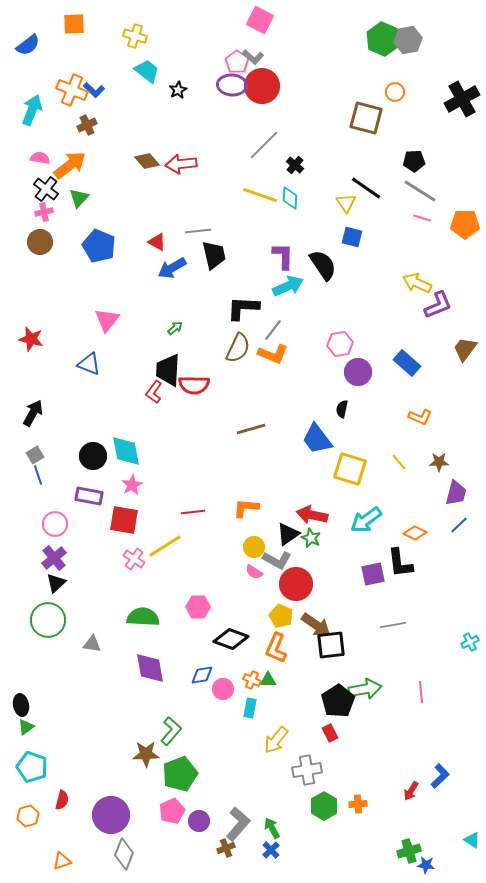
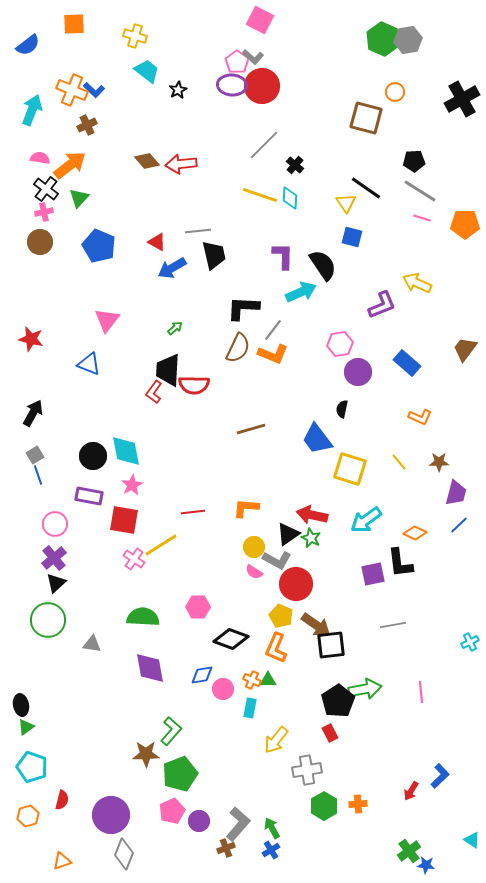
cyan arrow at (288, 286): moved 13 px right, 6 px down
purple L-shape at (438, 305): moved 56 px left
yellow line at (165, 546): moved 4 px left, 1 px up
blue cross at (271, 850): rotated 12 degrees clockwise
green cross at (409, 851): rotated 20 degrees counterclockwise
